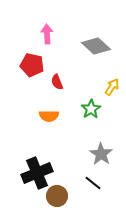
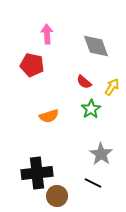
gray diamond: rotated 28 degrees clockwise
red semicircle: moved 27 px right; rotated 28 degrees counterclockwise
orange semicircle: rotated 18 degrees counterclockwise
black cross: rotated 16 degrees clockwise
black line: rotated 12 degrees counterclockwise
